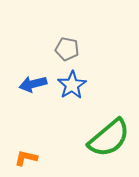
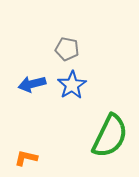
blue arrow: moved 1 px left
green semicircle: moved 1 px right, 2 px up; rotated 24 degrees counterclockwise
